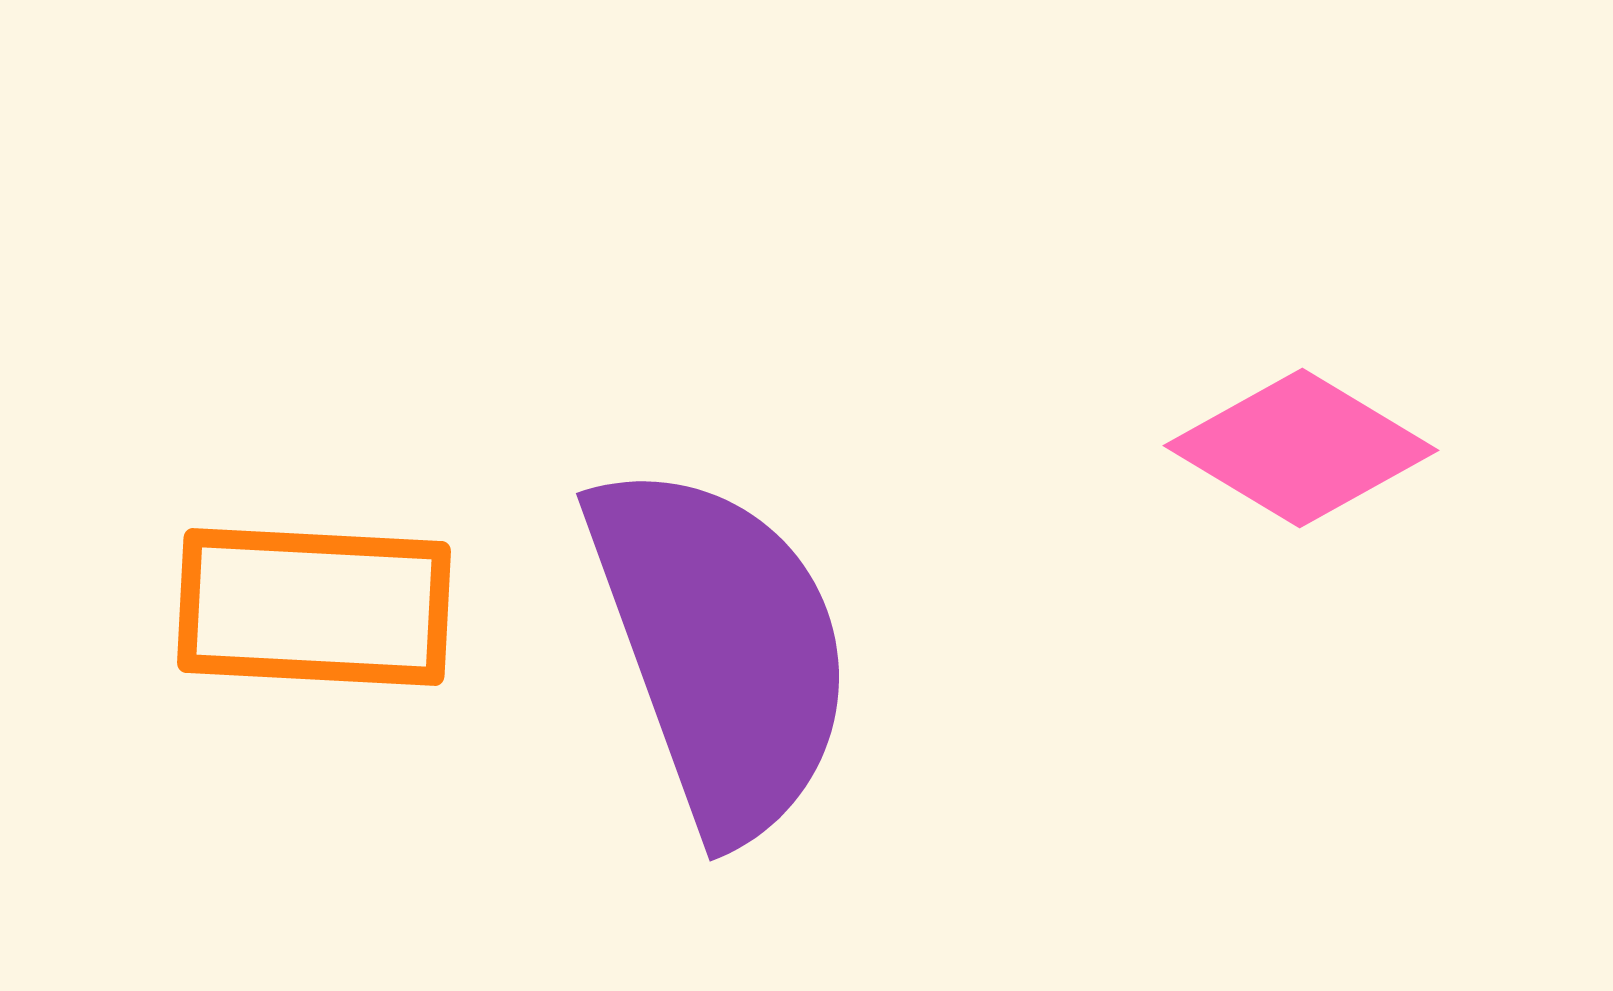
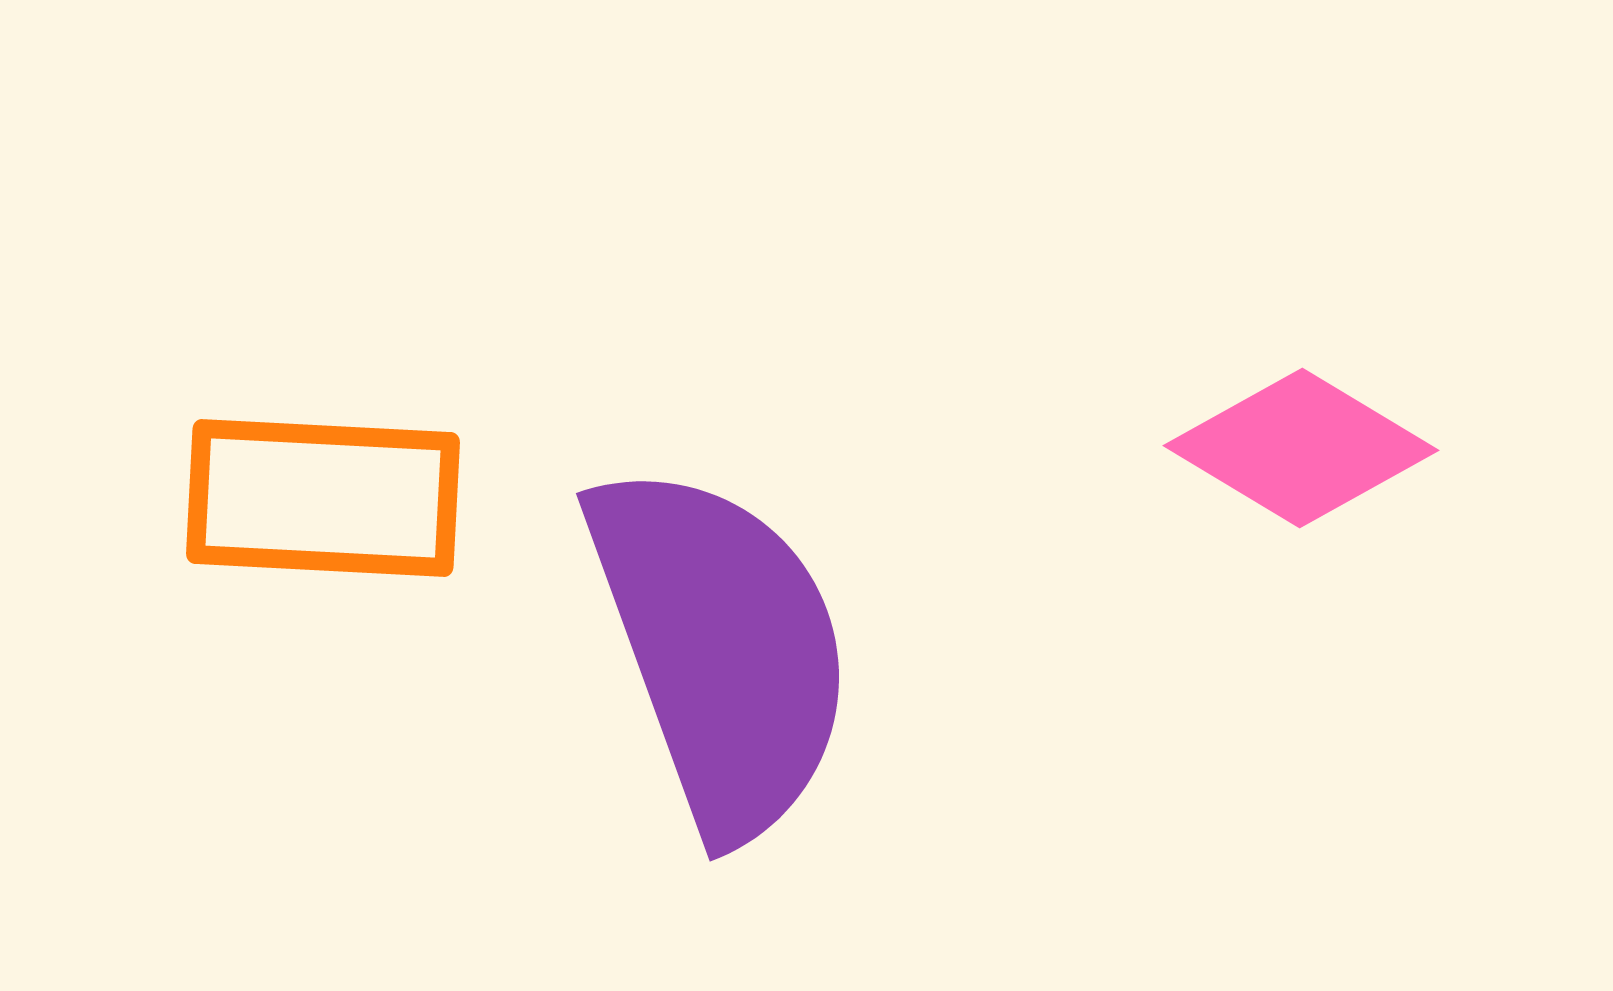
orange rectangle: moved 9 px right, 109 px up
